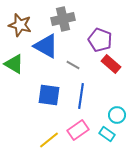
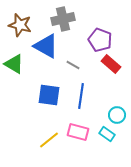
pink rectangle: moved 2 px down; rotated 50 degrees clockwise
